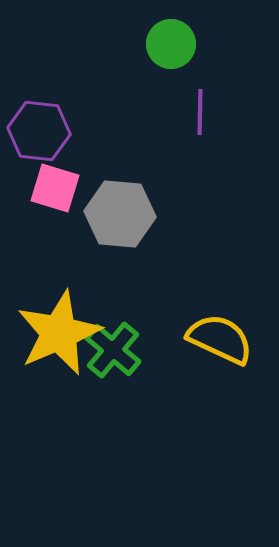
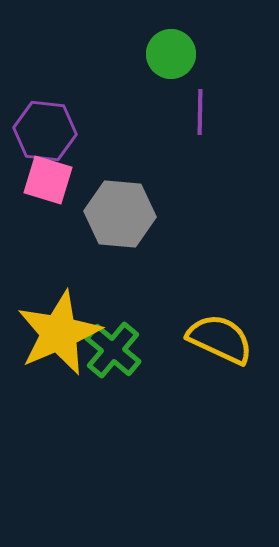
green circle: moved 10 px down
purple hexagon: moved 6 px right
pink square: moved 7 px left, 8 px up
